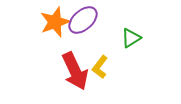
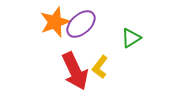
purple ellipse: moved 2 px left, 4 px down
